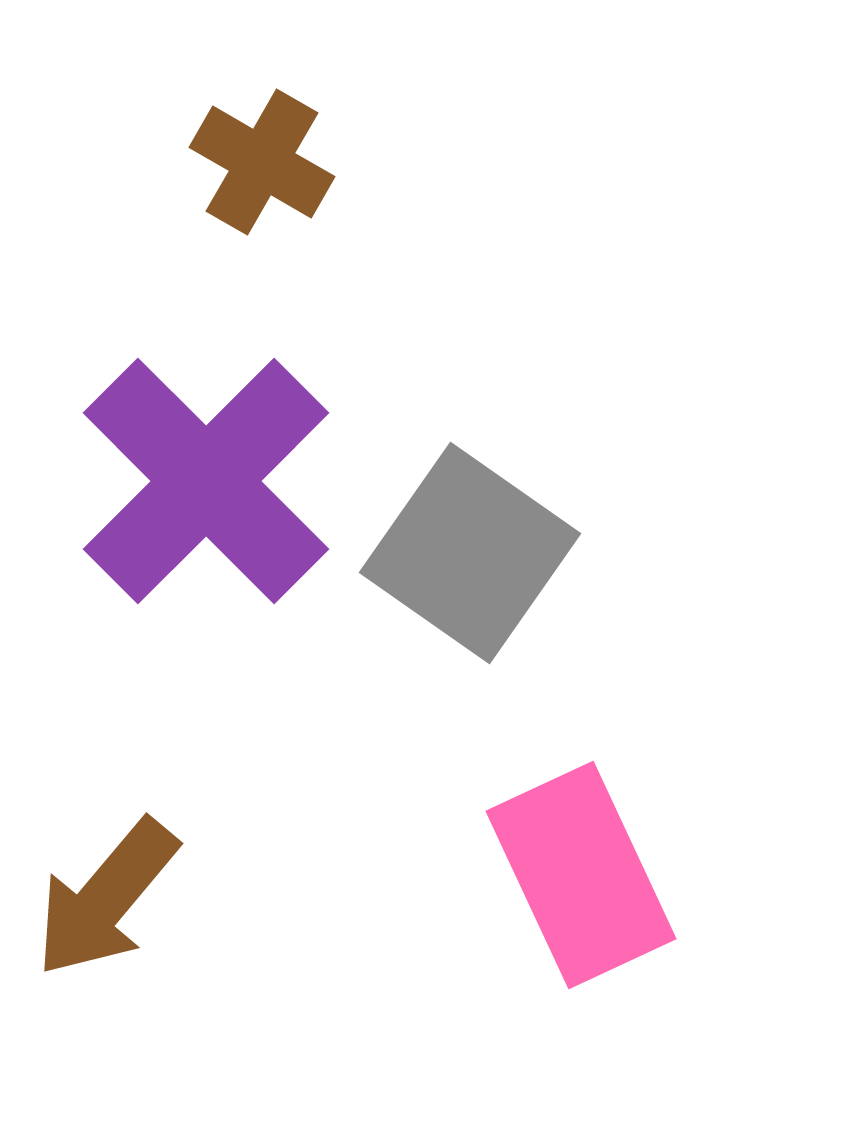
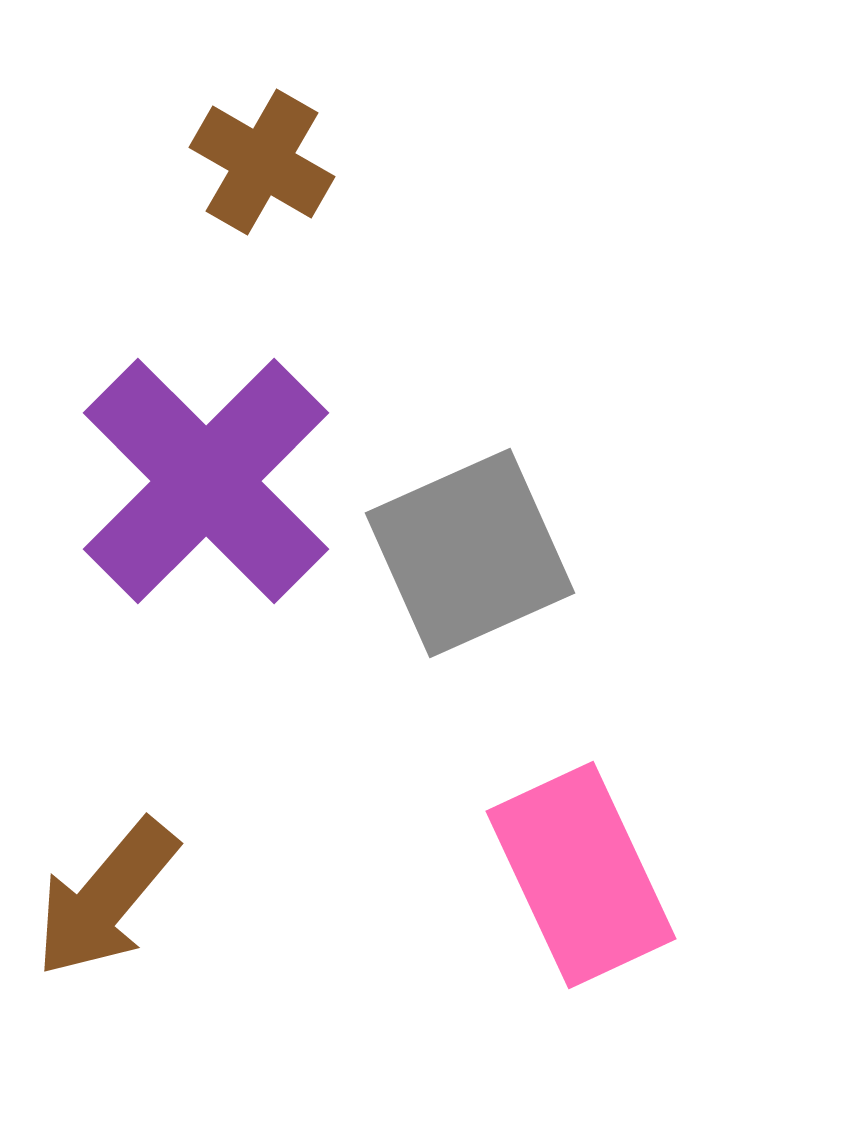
gray square: rotated 31 degrees clockwise
